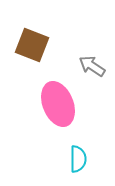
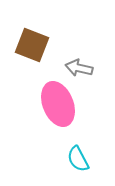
gray arrow: moved 13 px left, 2 px down; rotated 20 degrees counterclockwise
cyan semicircle: rotated 152 degrees clockwise
